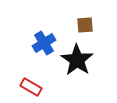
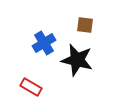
brown square: rotated 12 degrees clockwise
black star: rotated 20 degrees counterclockwise
